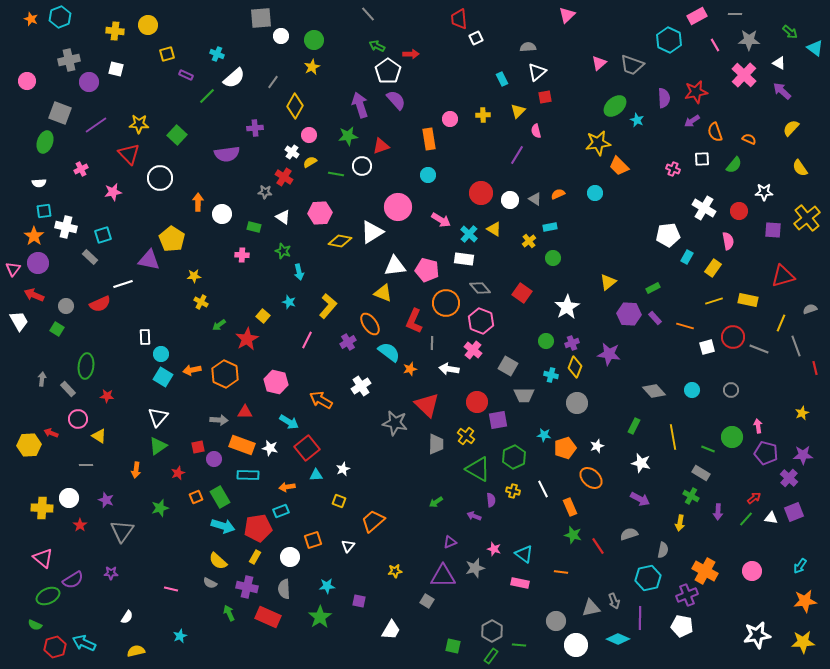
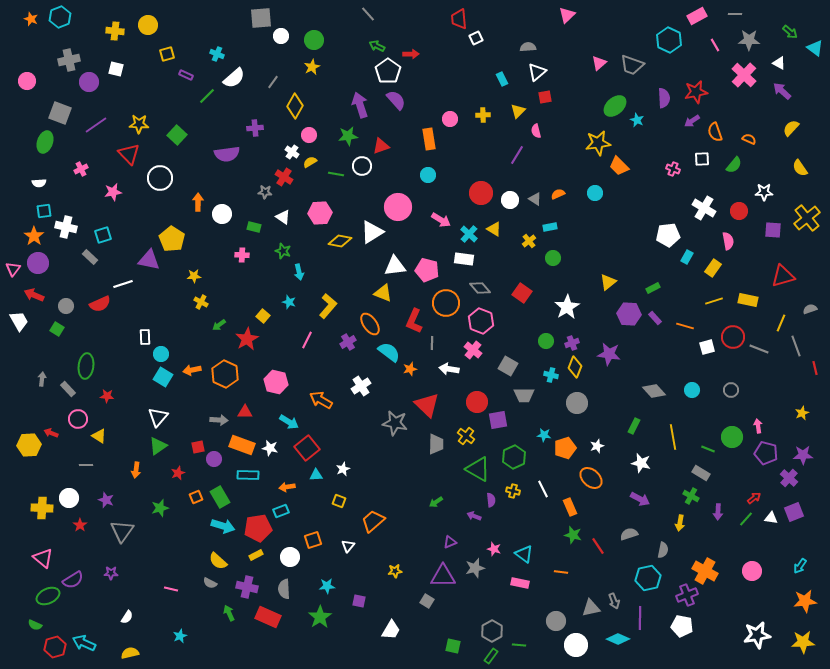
yellow rectangle at (255, 557): moved 1 px right, 2 px up; rotated 32 degrees clockwise
yellow semicircle at (136, 651): moved 6 px left, 2 px down
